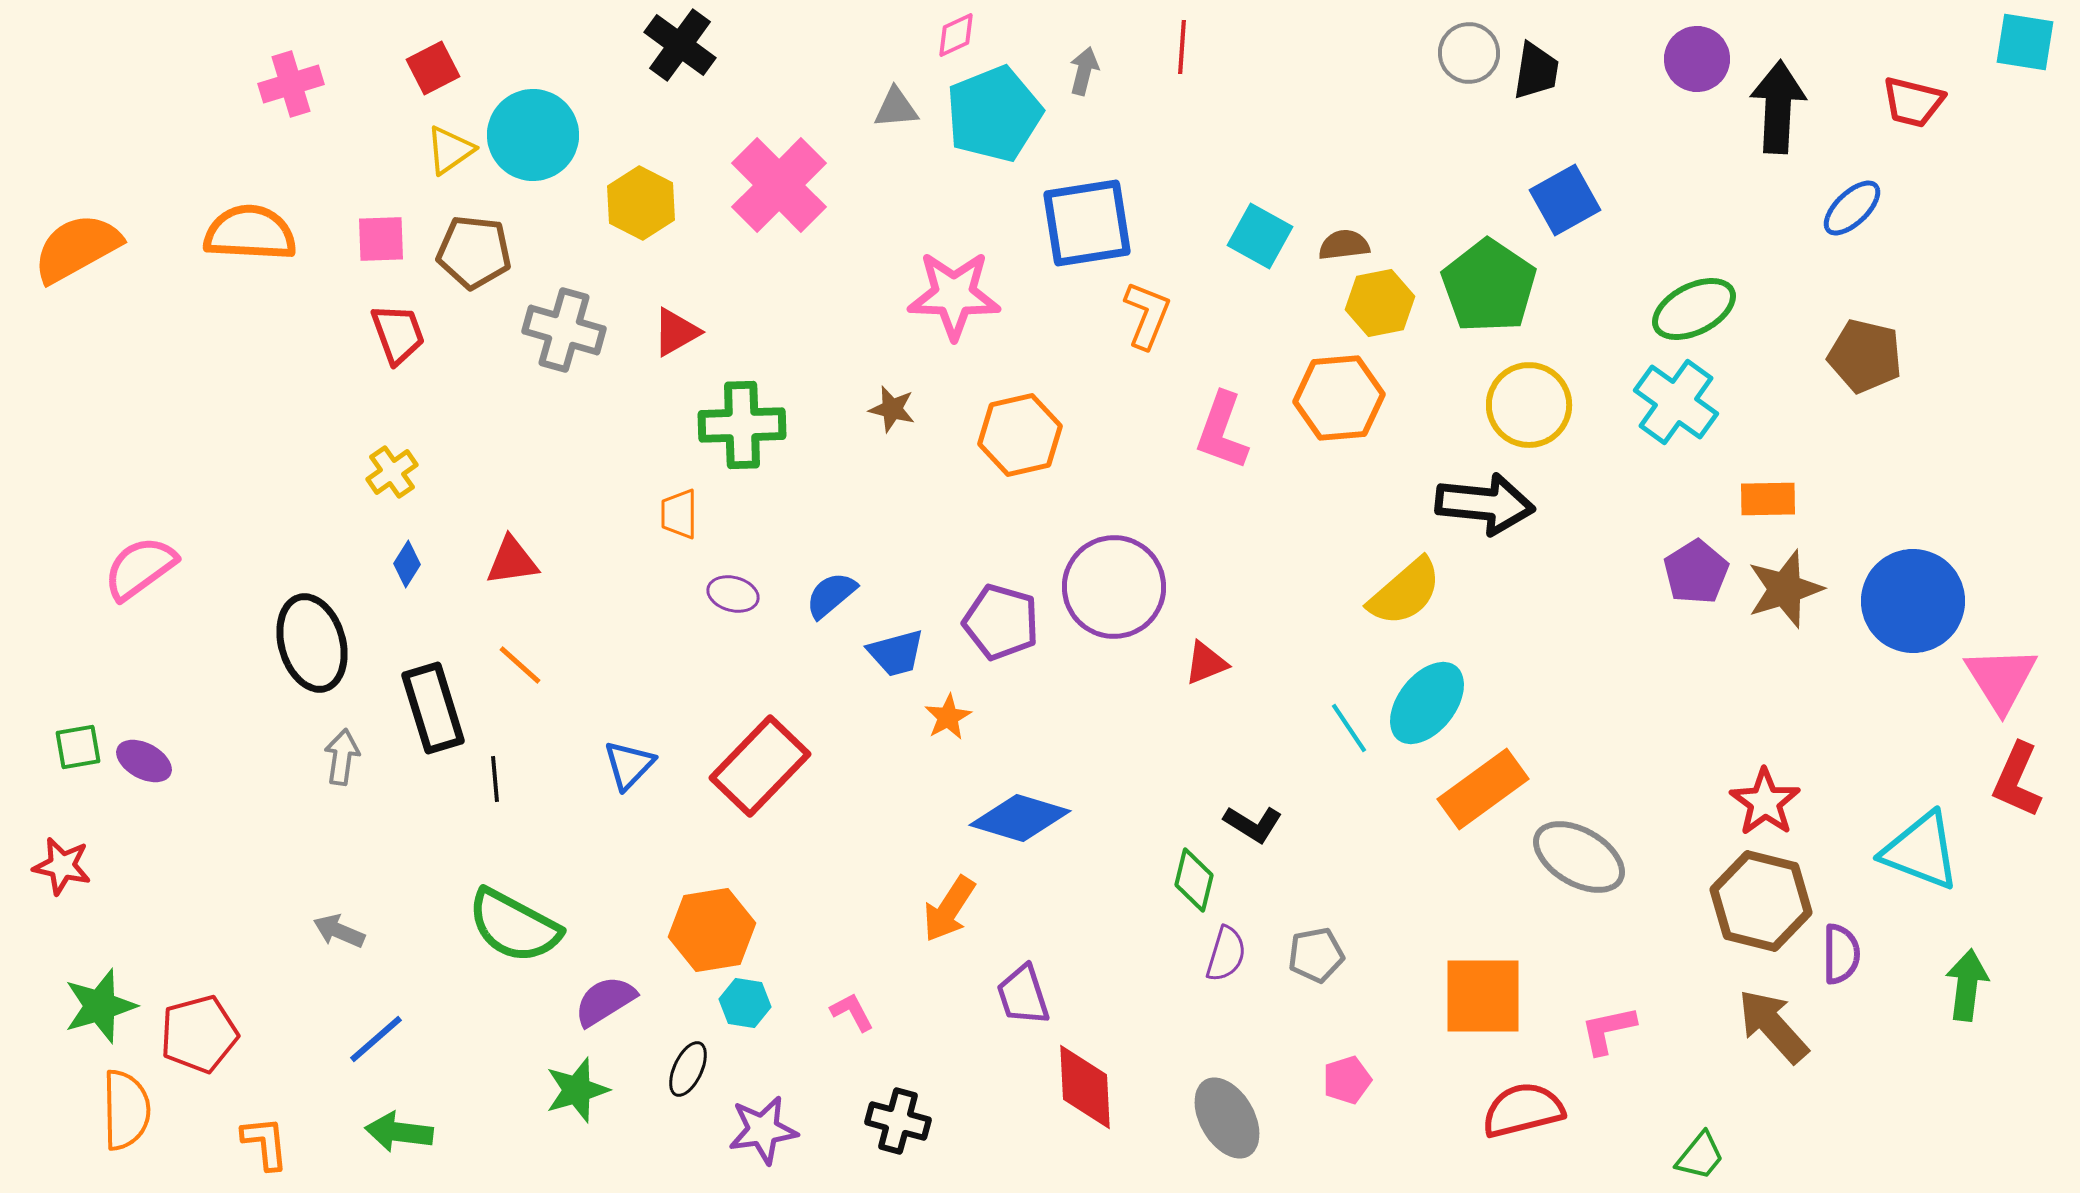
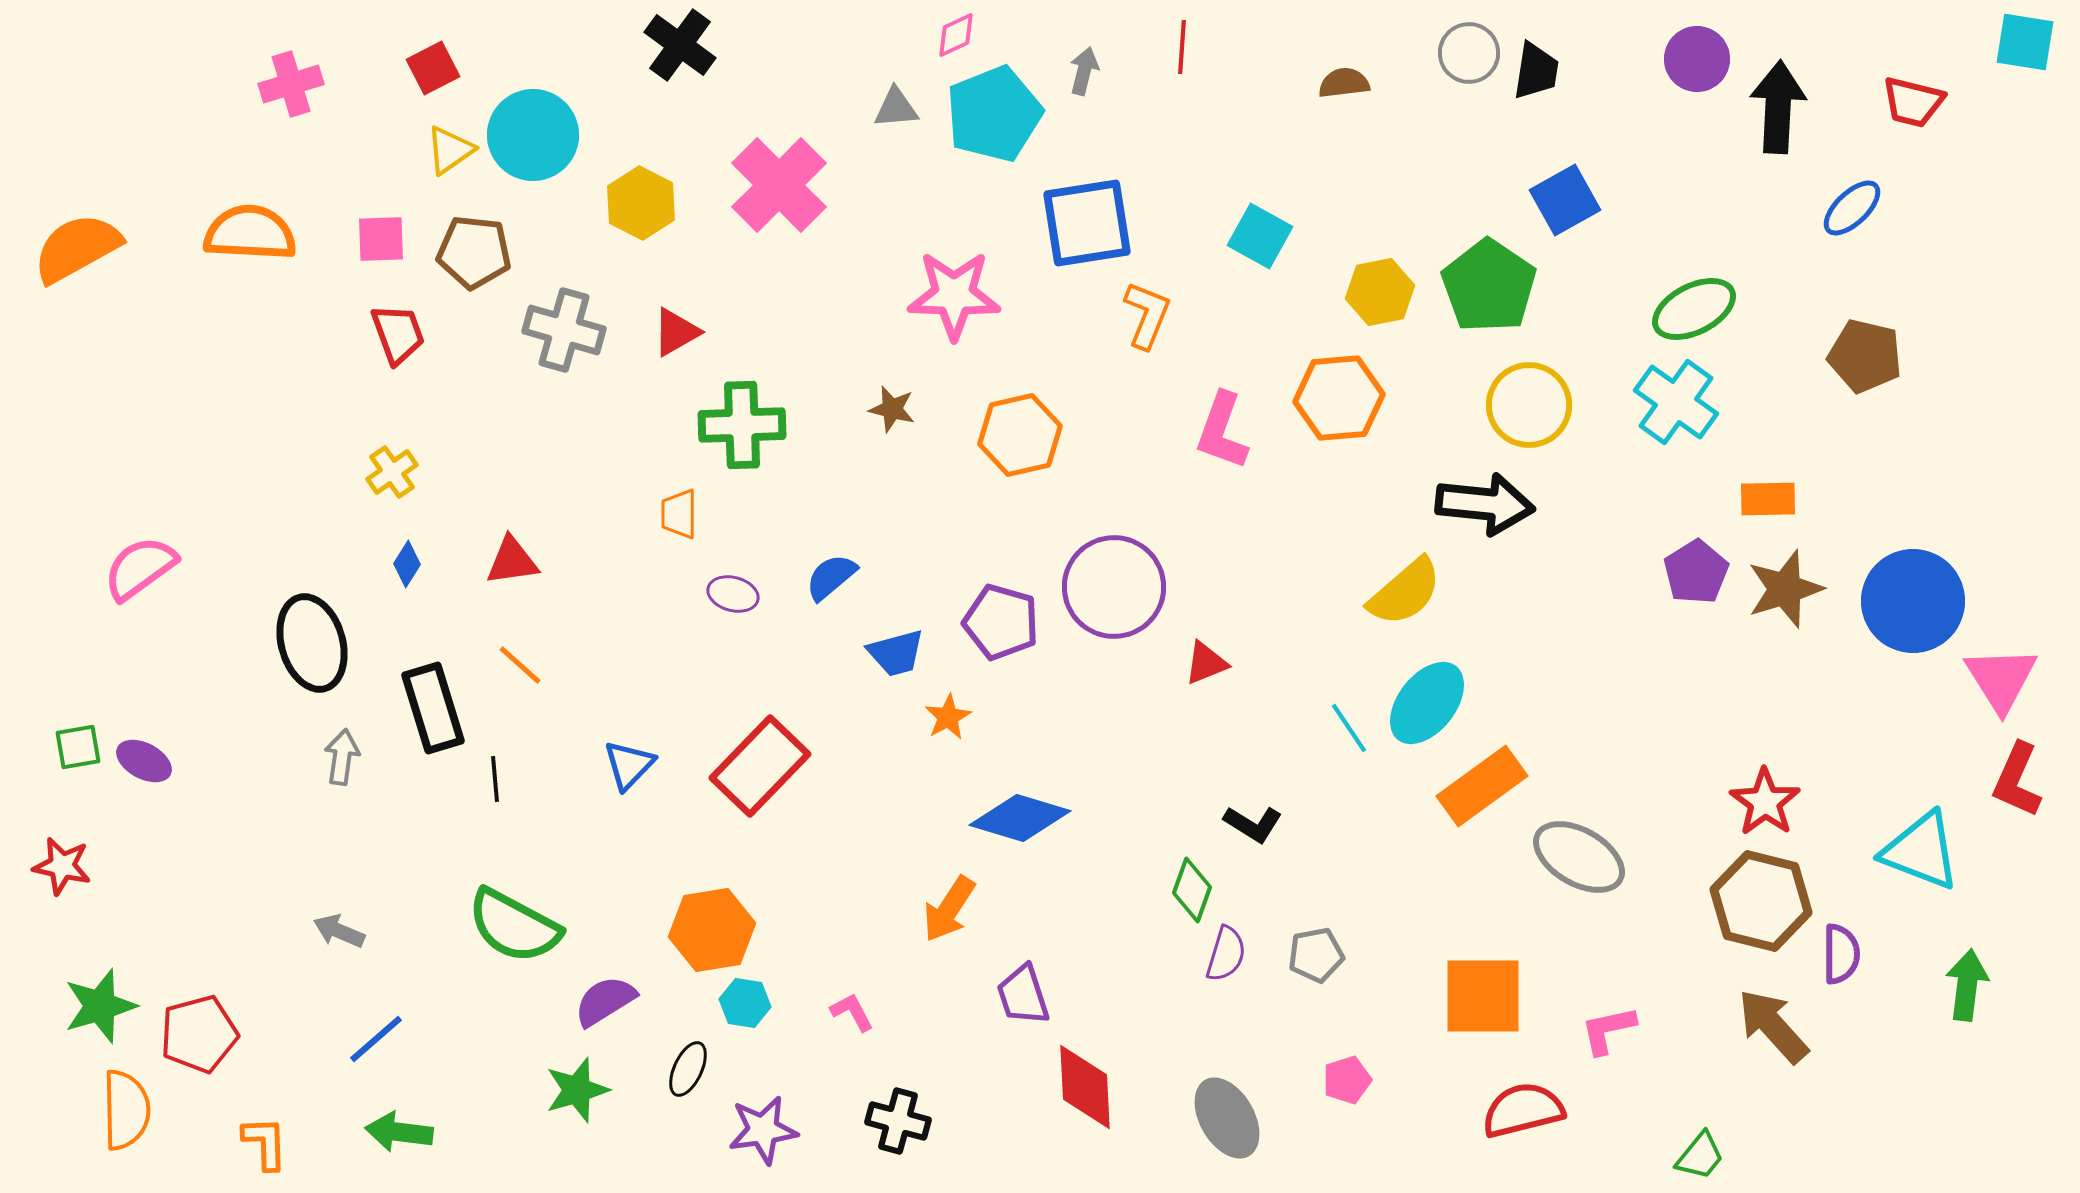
brown semicircle at (1344, 245): moved 162 px up
yellow hexagon at (1380, 303): moved 11 px up
blue semicircle at (831, 595): moved 18 px up
orange rectangle at (1483, 789): moved 1 px left, 3 px up
green diamond at (1194, 880): moved 2 px left, 10 px down; rotated 6 degrees clockwise
orange L-shape at (265, 1143): rotated 4 degrees clockwise
